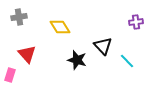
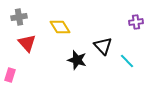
red triangle: moved 11 px up
